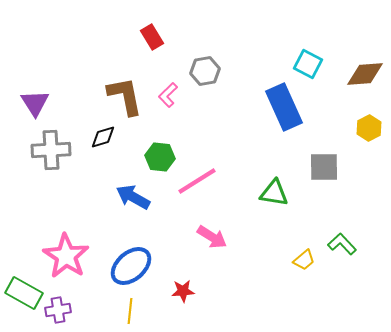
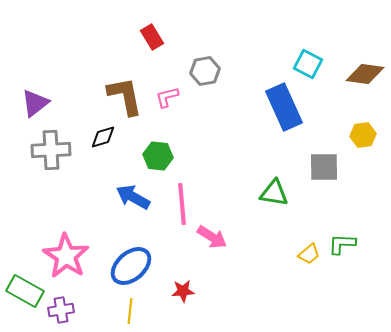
brown diamond: rotated 12 degrees clockwise
pink L-shape: moved 1 px left, 2 px down; rotated 30 degrees clockwise
purple triangle: rotated 24 degrees clockwise
yellow hexagon: moved 6 px left, 7 px down; rotated 20 degrees clockwise
green hexagon: moved 2 px left, 1 px up
pink line: moved 15 px left, 23 px down; rotated 63 degrees counterclockwise
green L-shape: rotated 44 degrees counterclockwise
yellow trapezoid: moved 5 px right, 6 px up
green rectangle: moved 1 px right, 2 px up
purple cross: moved 3 px right
